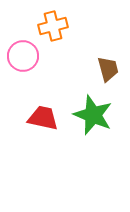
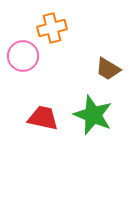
orange cross: moved 1 px left, 2 px down
brown trapezoid: rotated 136 degrees clockwise
